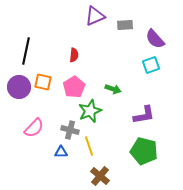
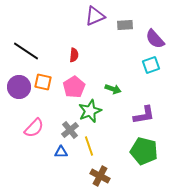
black line: rotated 68 degrees counterclockwise
gray cross: rotated 36 degrees clockwise
brown cross: rotated 12 degrees counterclockwise
